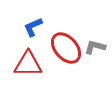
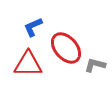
gray L-shape: moved 18 px down
